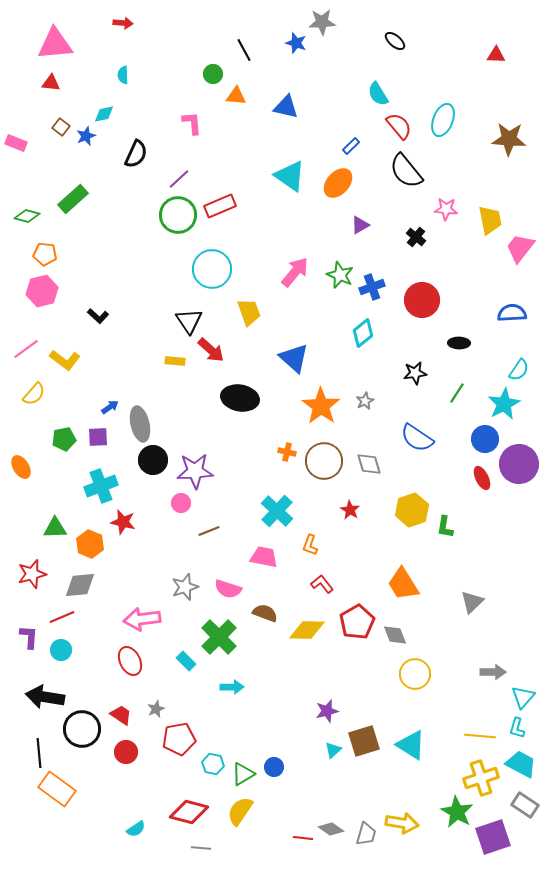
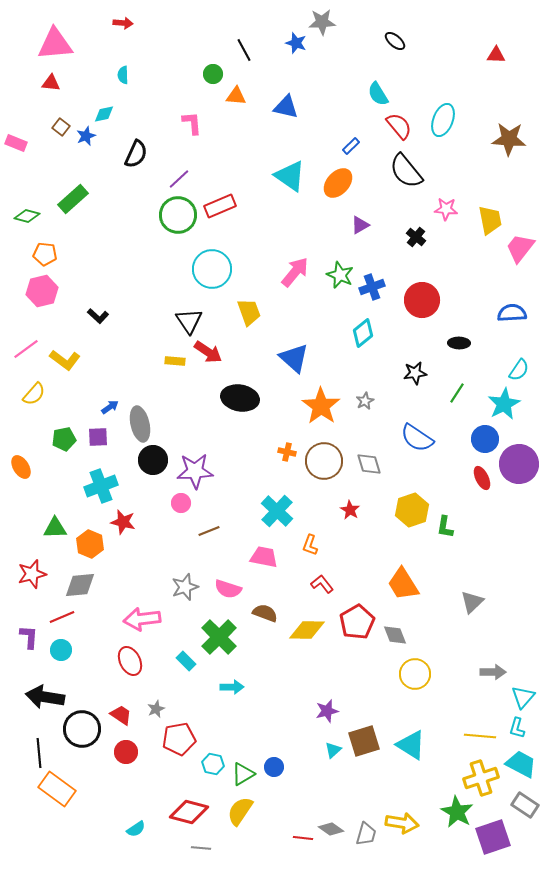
red arrow at (211, 350): moved 3 px left, 2 px down; rotated 8 degrees counterclockwise
